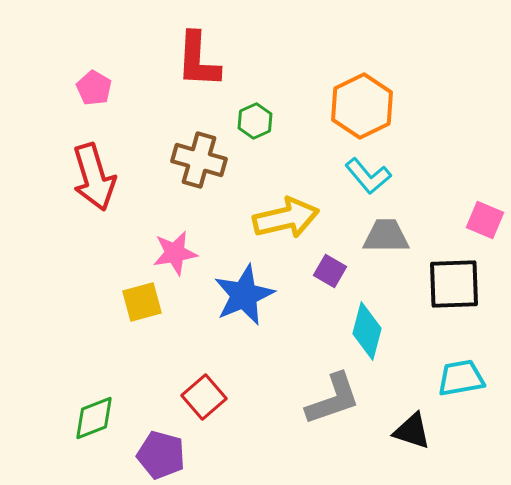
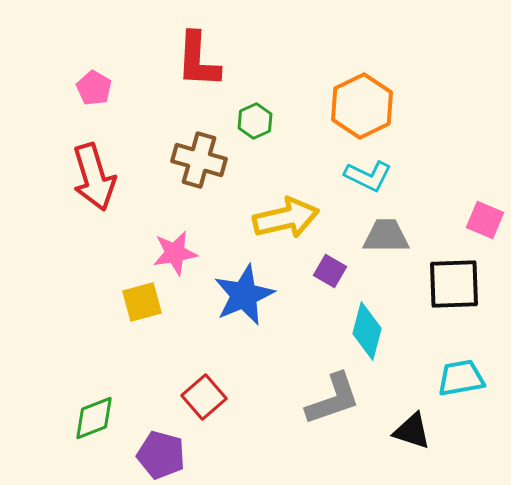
cyan L-shape: rotated 24 degrees counterclockwise
